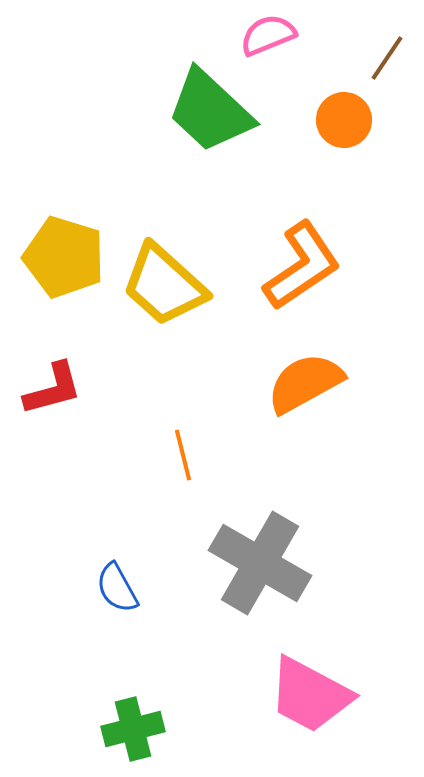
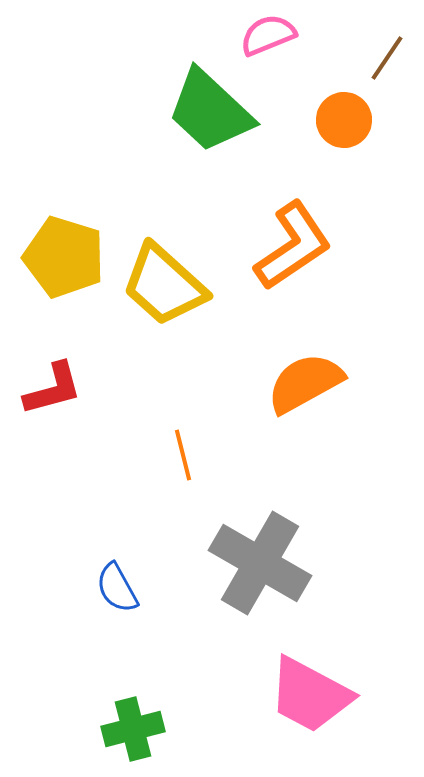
orange L-shape: moved 9 px left, 20 px up
